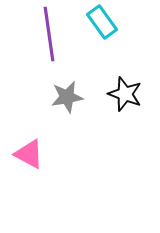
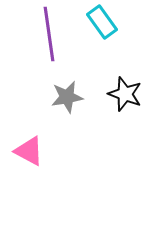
pink triangle: moved 3 px up
